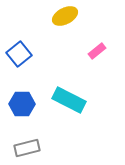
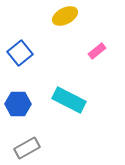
blue square: moved 1 px right, 1 px up
blue hexagon: moved 4 px left
gray rectangle: rotated 15 degrees counterclockwise
